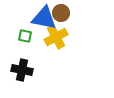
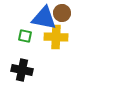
brown circle: moved 1 px right
yellow cross: rotated 30 degrees clockwise
